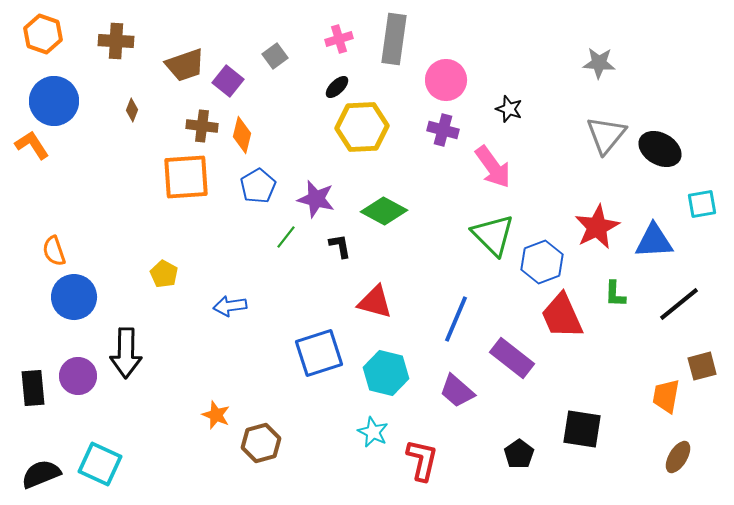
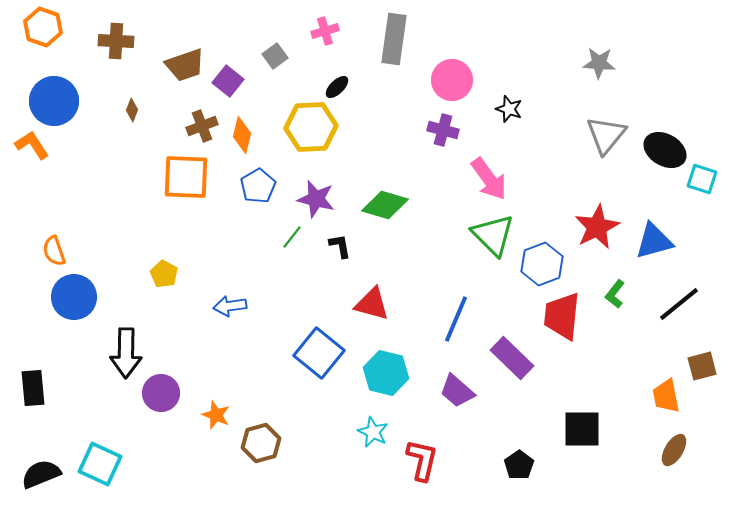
orange hexagon at (43, 34): moved 7 px up
pink cross at (339, 39): moved 14 px left, 8 px up
pink circle at (446, 80): moved 6 px right
brown cross at (202, 126): rotated 28 degrees counterclockwise
yellow hexagon at (362, 127): moved 51 px left
black ellipse at (660, 149): moved 5 px right, 1 px down
pink arrow at (493, 167): moved 4 px left, 12 px down
orange square at (186, 177): rotated 6 degrees clockwise
cyan square at (702, 204): moved 25 px up; rotated 28 degrees clockwise
green diamond at (384, 211): moved 1 px right, 6 px up; rotated 12 degrees counterclockwise
green line at (286, 237): moved 6 px right
blue triangle at (654, 241): rotated 12 degrees counterclockwise
blue hexagon at (542, 262): moved 2 px down
green L-shape at (615, 294): rotated 36 degrees clockwise
red triangle at (375, 302): moved 3 px left, 2 px down
red trapezoid at (562, 316): rotated 30 degrees clockwise
blue square at (319, 353): rotated 33 degrees counterclockwise
purple rectangle at (512, 358): rotated 6 degrees clockwise
purple circle at (78, 376): moved 83 px right, 17 px down
orange trapezoid at (666, 396): rotated 21 degrees counterclockwise
black square at (582, 429): rotated 9 degrees counterclockwise
black pentagon at (519, 454): moved 11 px down
brown ellipse at (678, 457): moved 4 px left, 7 px up
